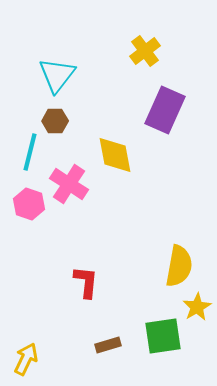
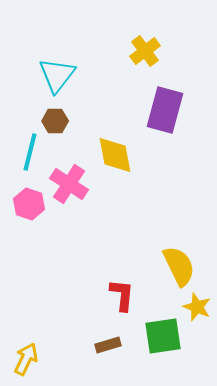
purple rectangle: rotated 9 degrees counterclockwise
yellow semicircle: rotated 36 degrees counterclockwise
red L-shape: moved 36 px right, 13 px down
yellow star: rotated 20 degrees counterclockwise
